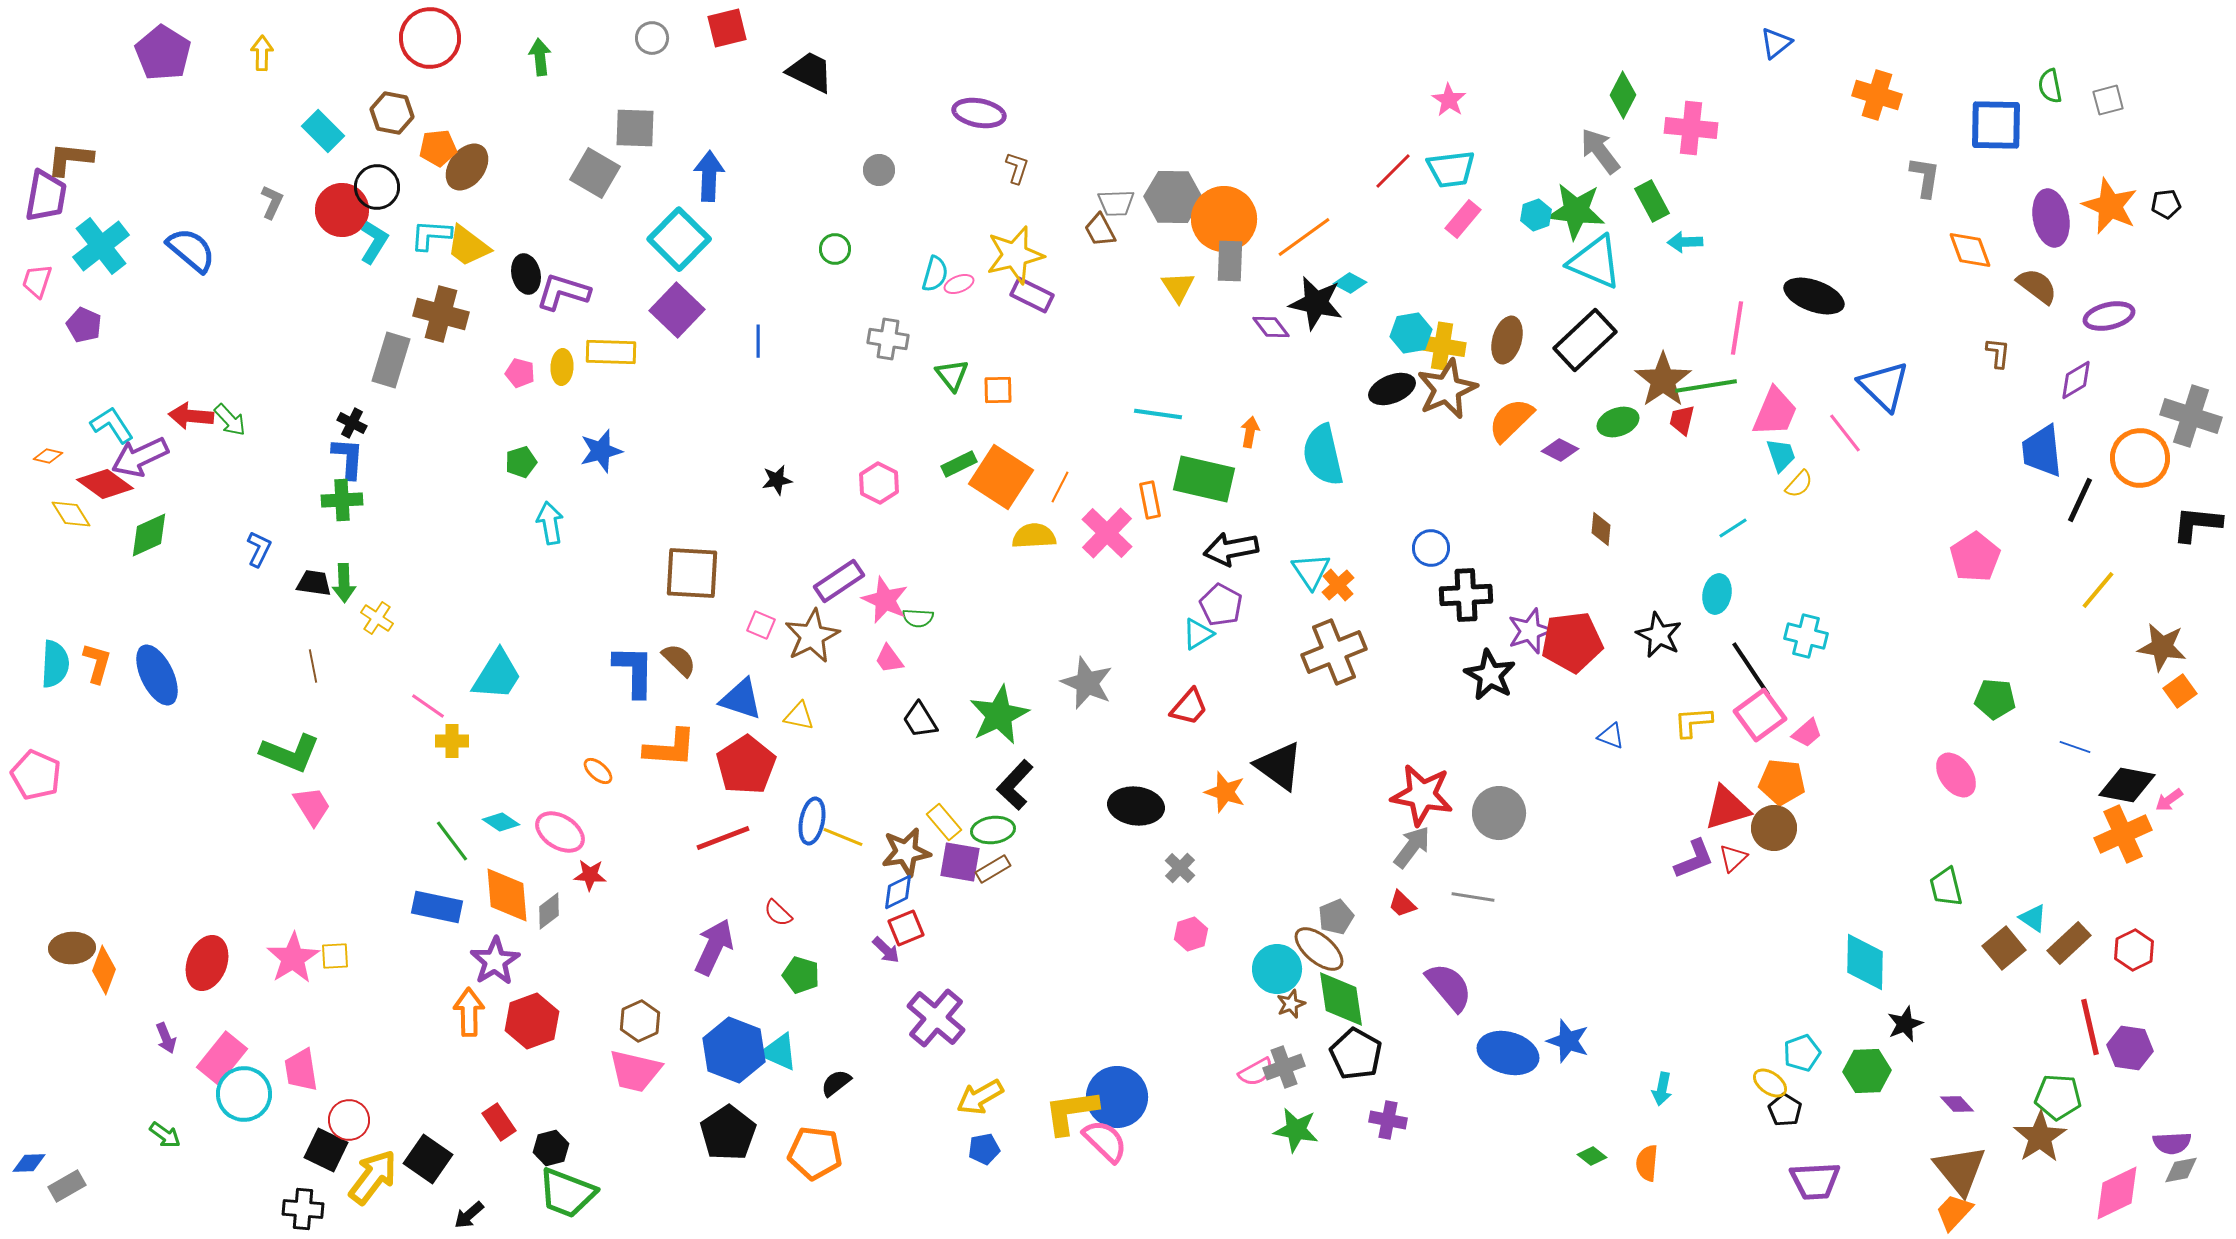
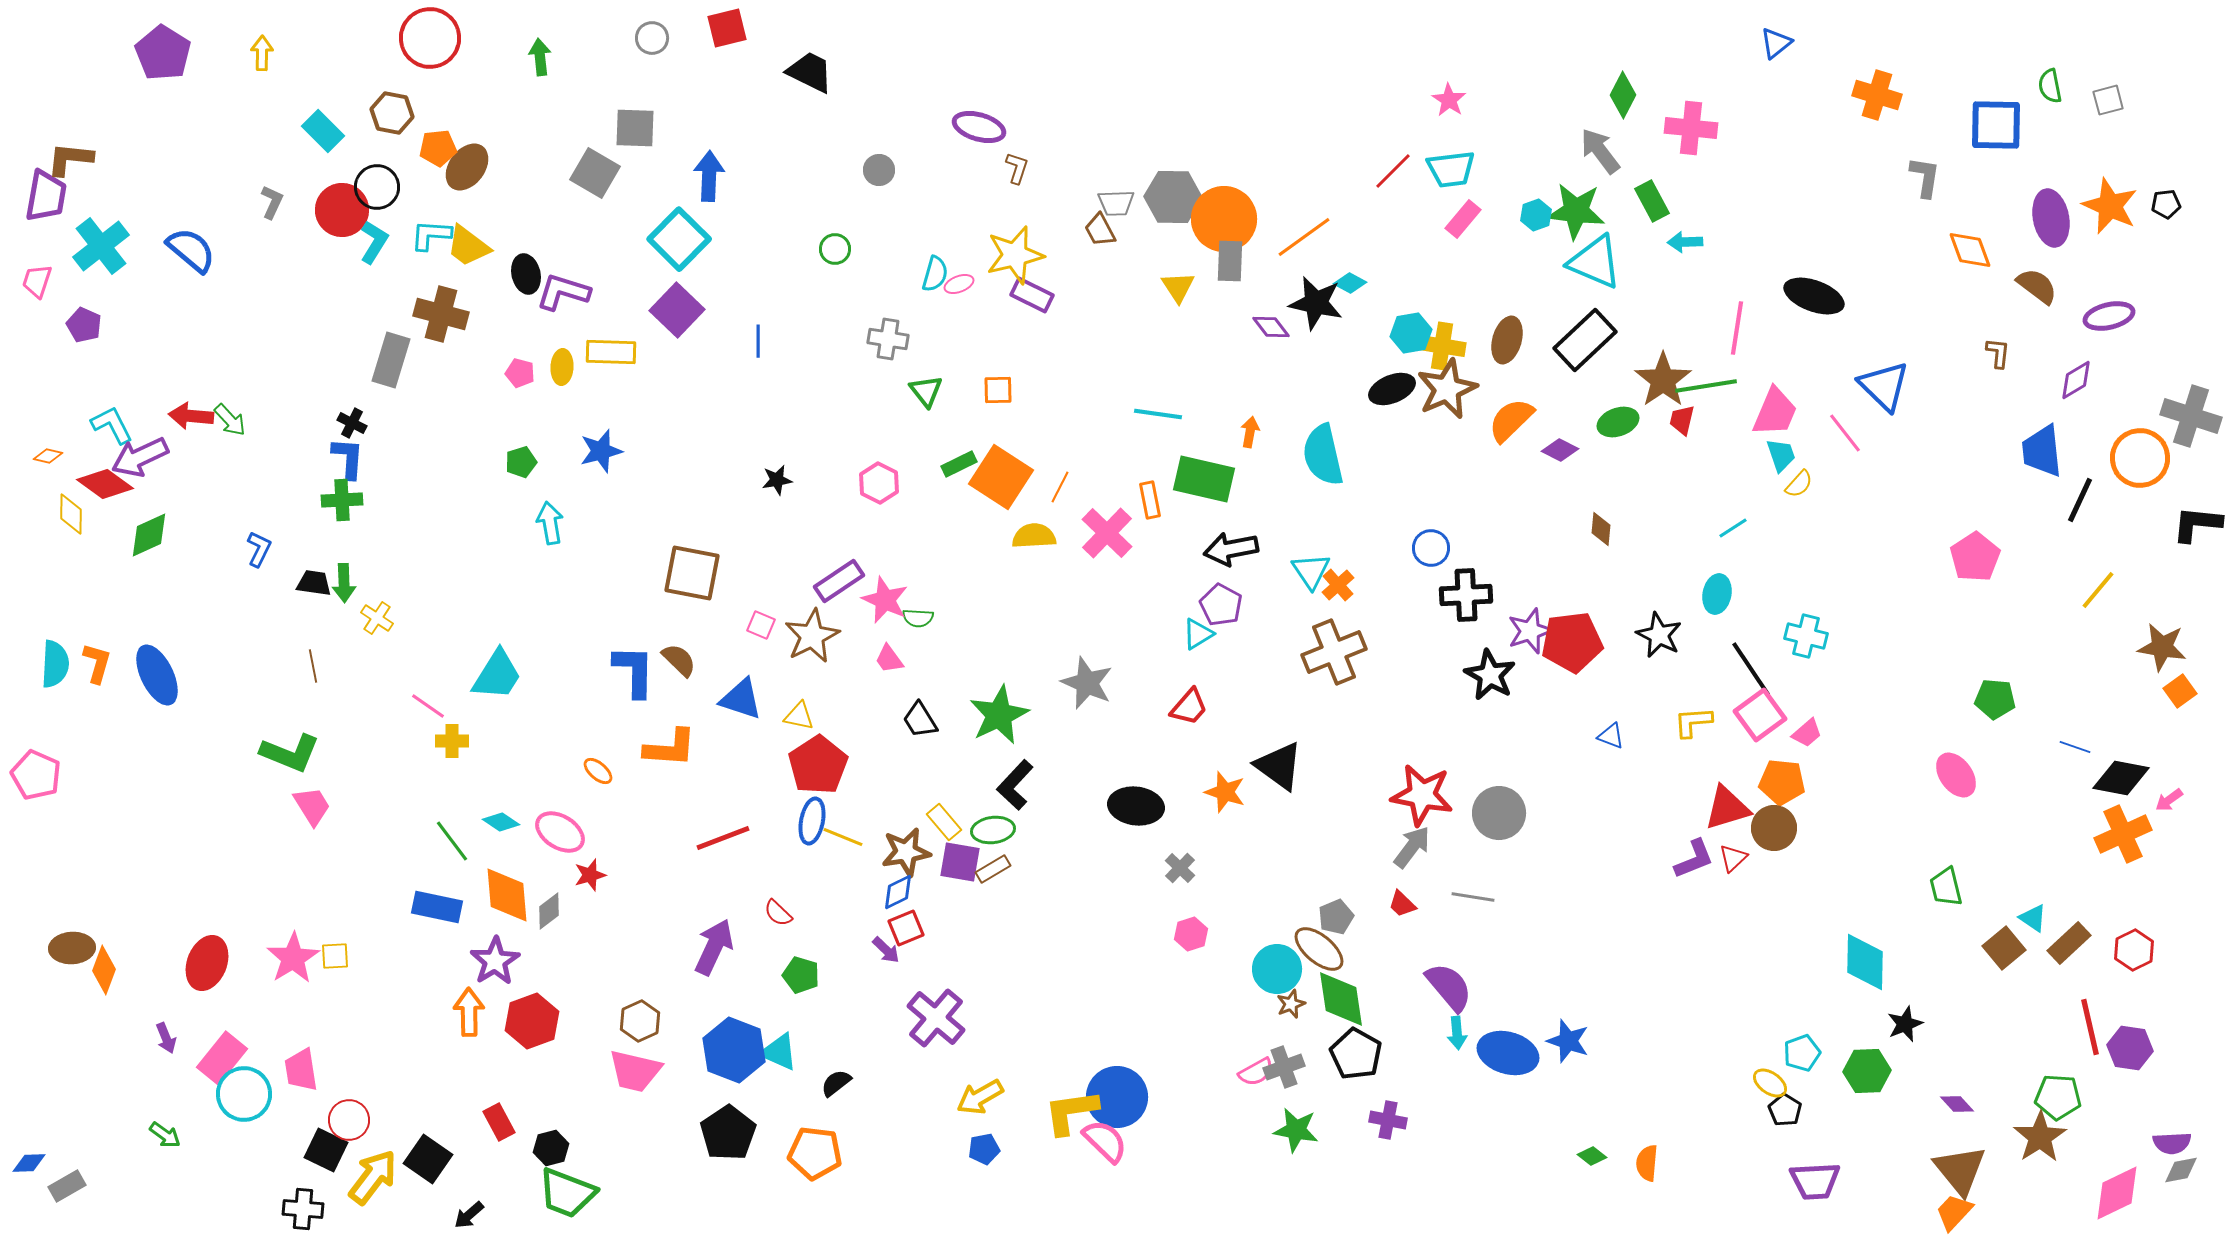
purple ellipse at (979, 113): moved 14 px down; rotated 6 degrees clockwise
green triangle at (952, 375): moved 26 px left, 16 px down
cyan L-shape at (112, 425): rotated 6 degrees clockwise
yellow diamond at (71, 514): rotated 33 degrees clockwise
brown square at (692, 573): rotated 8 degrees clockwise
red pentagon at (746, 765): moved 72 px right
black diamond at (2127, 785): moved 6 px left, 7 px up
red star at (590, 875): rotated 20 degrees counterclockwise
cyan arrow at (1662, 1089): moved 205 px left, 56 px up; rotated 16 degrees counterclockwise
red rectangle at (499, 1122): rotated 6 degrees clockwise
